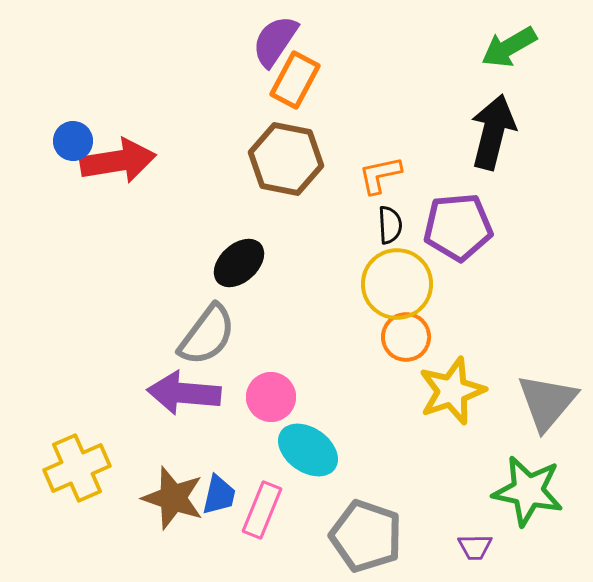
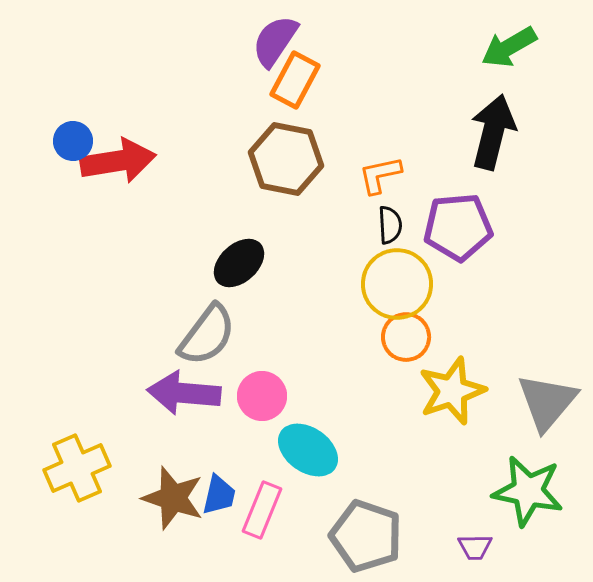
pink circle: moved 9 px left, 1 px up
